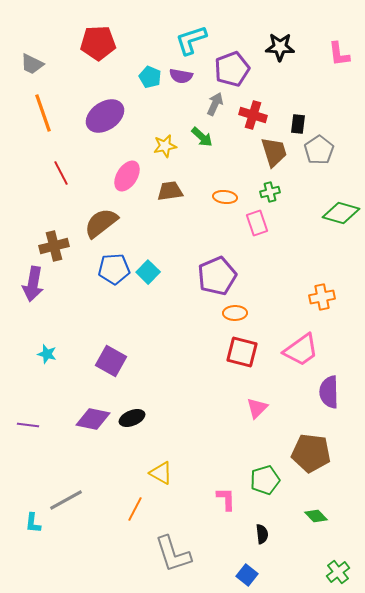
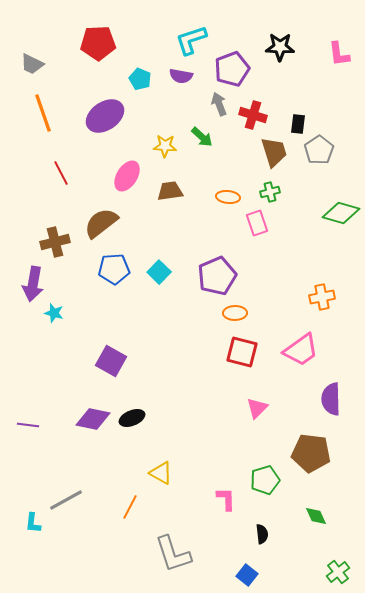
cyan pentagon at (150, 77): moved 10 px left, 2 px down
gray arrow at (215, 104): moved 4 px right; rotated 45 degrees counterclockwise
yellow star at (165, 146): rotated 15 degrees clockwise
orange ellipse at (225, 197): moved 3 px right
brown cross at (54, 246): moved 1 px right, 4 px up
cyan square at (148, 272): moved 11 px right
cyan star at (47, 354): moved 7 px right, 41 px up
purple semicircle at (329, 392): moved 2 px right, 7 px down
orange line at (135, 509): moved 5 px left, 2 px up
green diamond at (316, 516): rotated 20 degrees clockwise
